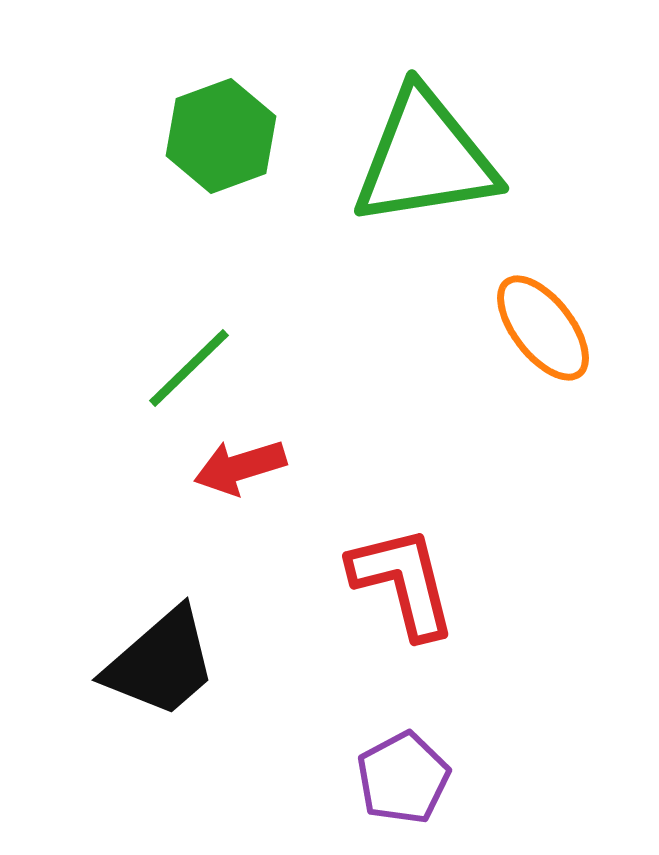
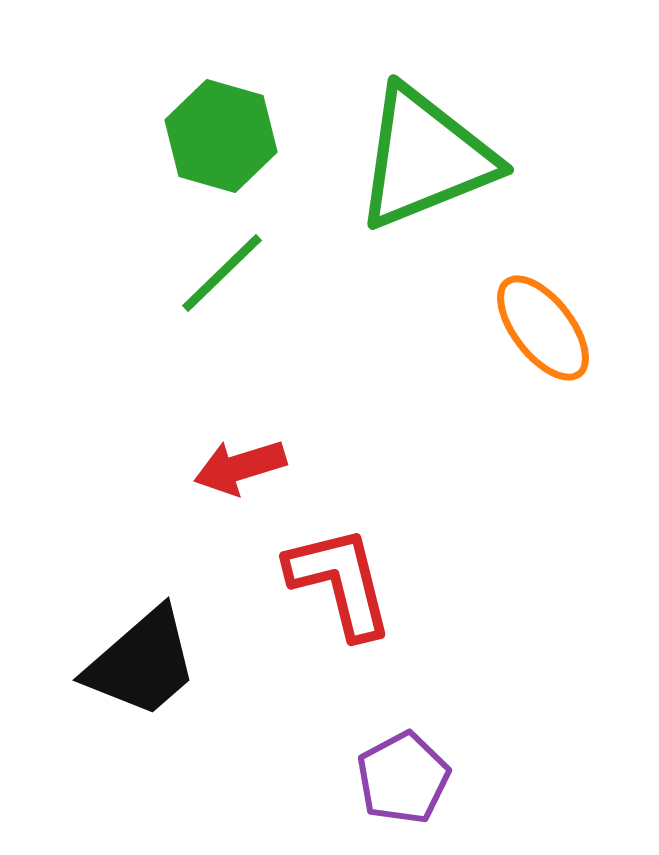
green hexagon: rotated 24 degrees counterclockwise
green triangle: rotated 13 degrees counterclockwise
green line: moved 33 px right, 95 px up
red L-shape: moved 63 px left
black trapezoid: moved 19 px left
